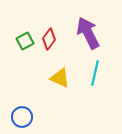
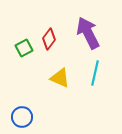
green square: moved 1 px left, 7 px down
